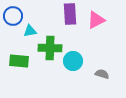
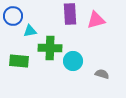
pink triangle: rotated 12 degrees clockwise
